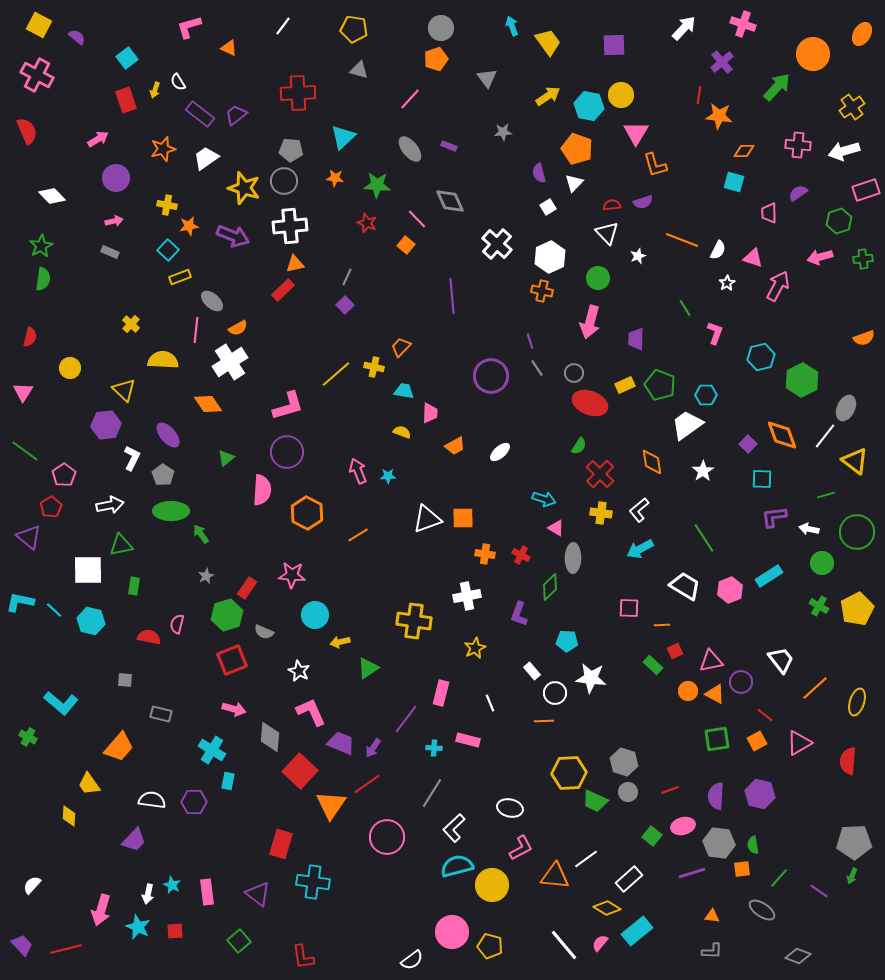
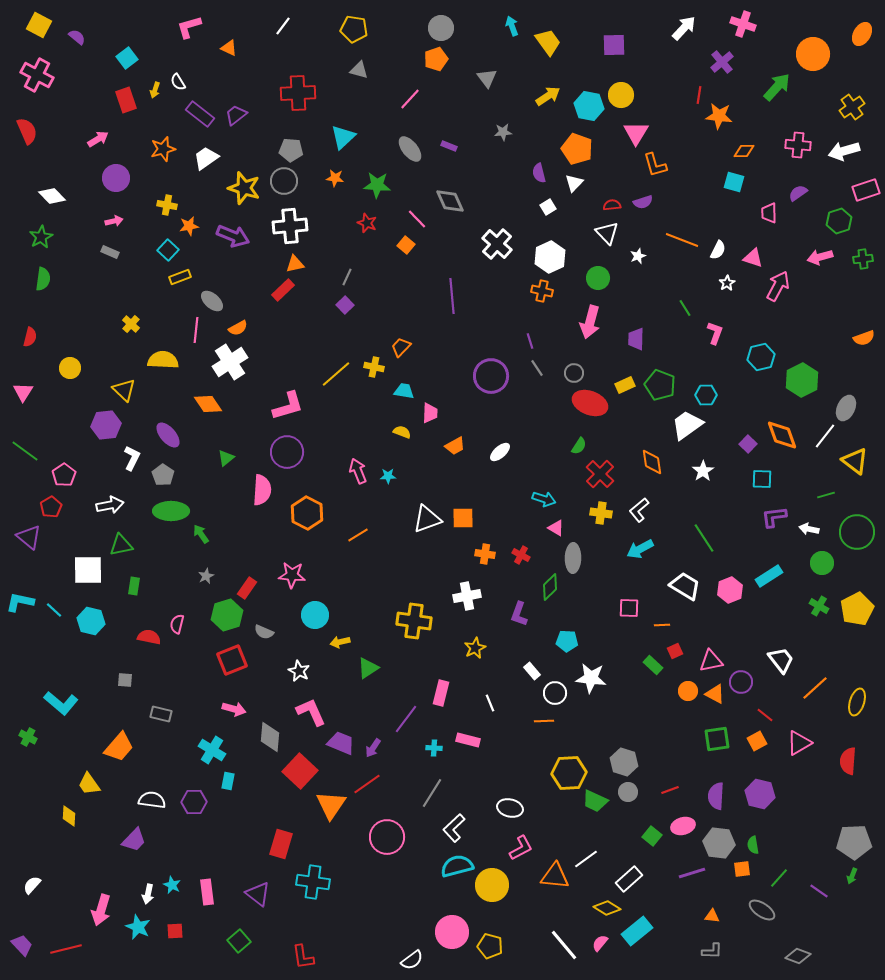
green star at (41, 246): moved 9 px up
